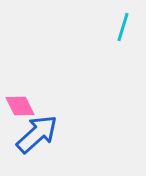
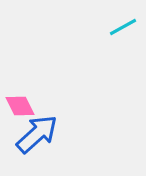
cyan line: rotated 44 degrees clockwise
